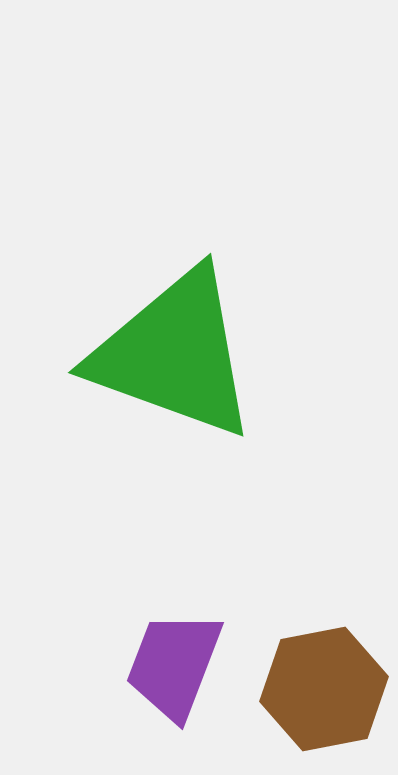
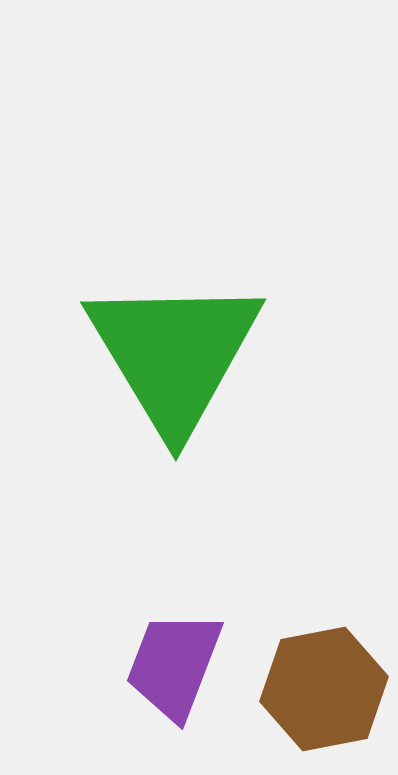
green triangle: rotated 39 degrees clockwise
